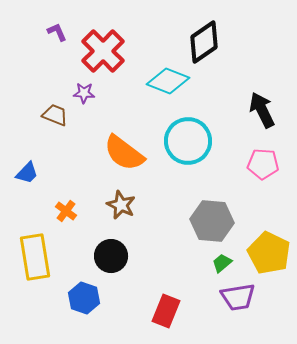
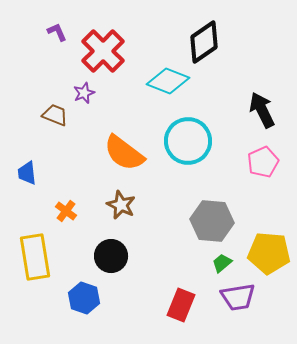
purple star: rotated 25 degrees counterclockwise
pink pentagon: moved 2 px up; rotated 28 degrees counterclockwise
blue trapezoid: rotated 130 degrees clockwise
yellow pentagon: rotated 21 degrees counterclockwise
red rectangle: moved 15 px right, 6 px up
